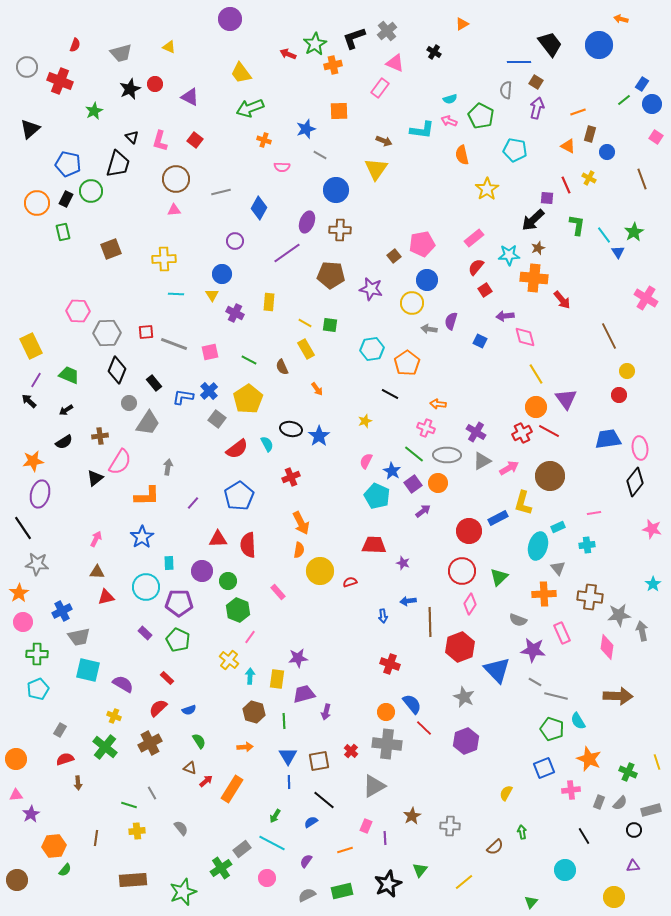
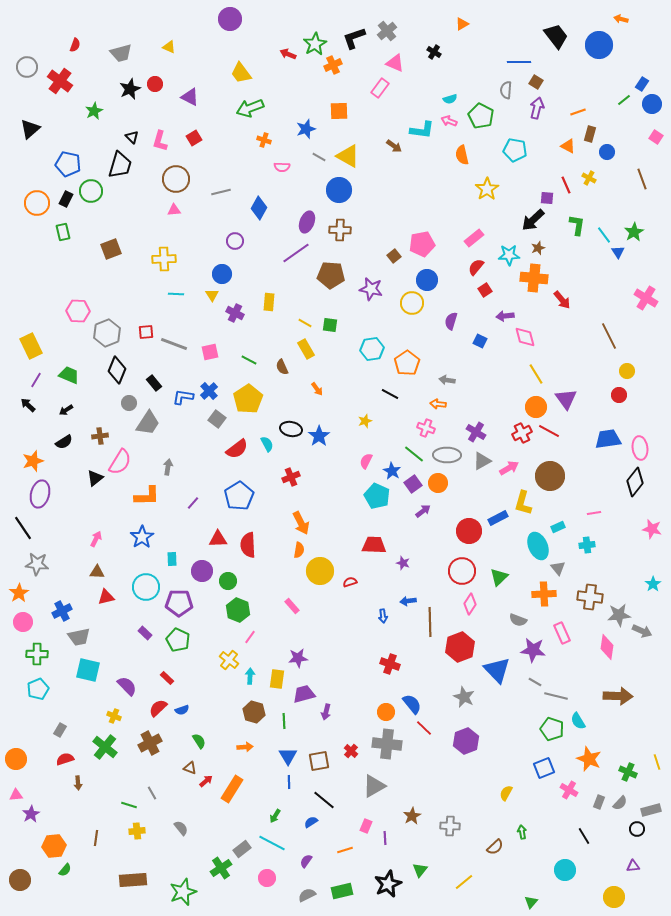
black trapezoid at (550, 44): moved 6 px right, 8 px up
orange cross at (333, 65): rotated 12 degrees counterclockwise
red cross at (60, 81): rotated 15 degrees clockwise
red square at (195, 140): moved 1 px left, 2 px up; rotated 21 degrees clockwise
brown arrow at (384, 141): moved 10 px right, 5 px down; rotated 14 degrees clockwise
gray line at (320, 155): moved 1 px left, 2 px down
black trapezoid at (118, 164): moved 2 px right, 1 px down
yellow triangle at (376, 169): moved 28 px left, 13 px up; rotated 35 degrees counterclockwise
blue circle at (336, 190): moved 3 px right
purple line at (287, 253): moved 9 px right
gray arrow at (429, 329): moved 18 px right, 51 px down
gray hexagon at (107, 333): rotated 20 degrees counterclockwise
black arrow at (29, 401): moved 1 px left, 4 px down
orange star at (33, 461): rotated 10 degrees counterclockwise
cyan ellipse at (538, 546): rotated 40 degrees counterclockwise
cyan rectangle at (169, 563): moved 3 px right, 4 px up
pink rectangle at (278, 592): moved 14 px right, 14 px down
gray arrow at (642, 631): rotated 126 degrees clockwise
purple semicircle at (123, 684): moved 4 px right, 2 px down; rotated 15 degrees clockwise
blue semicircle at (189, 710): moved 7 px left
pink cross at (571, 790): moved 2 px left; rotated 36 degrees clockwise
black circle at (634, 830): moved 3 px right, 1 px up
brown circle at (17, 880): moved 3 px right
